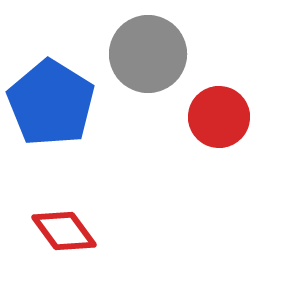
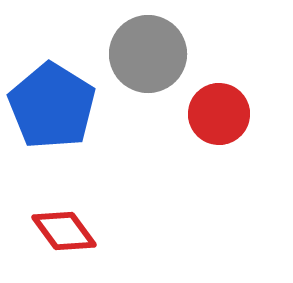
blue pentagon: moved 1 px right, 3 px down
red circle: moved 3 px up
